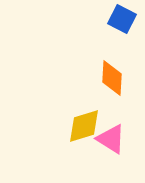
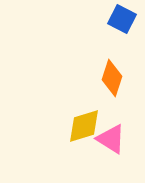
orange diamond: rotated 15 degrees clockwise
